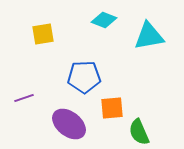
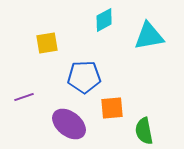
cyan diamond: rotated 50 degrees counterclockwise
yellow square: moved 4 px right, 9 px down
purple line: moved 1 px up
green semicircle: moved 5 px right, 1 px up; rotated 12 degrees clockwise
